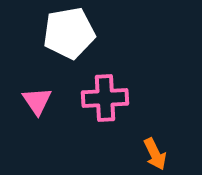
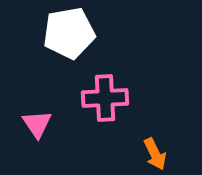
pink triangle: moved 23 px down
